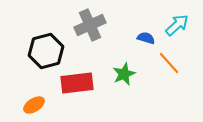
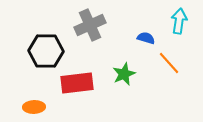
cyan arrow: moved 2 px right, 4 px up; rotated 40 degrees counterclockwise
black hexagon: rotated 16 degrees clockwise
orange ellipse: moved 2 px down; rotated 30 degrees clockwise
